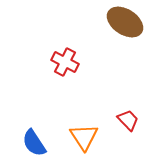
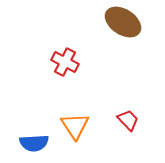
brown ellipse: moved 2 px left
orange triangle: moved 9 px left, 11 px up
blue semicircle: rotated 60 degrees counterclockwise
